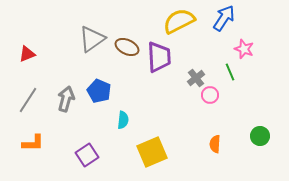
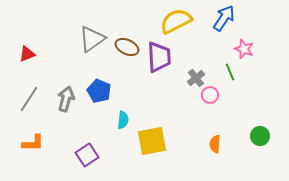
yellow semicircle: moved 3 px left
gray line: moved 1 px right, 1 px up
yellow square: moved 11 px up; rotated 12 degrees clockwise
